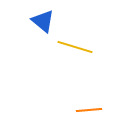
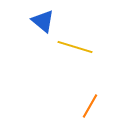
orange line: moved 1 px right, 4 px up; rotated 55 degrees counterclockwise
